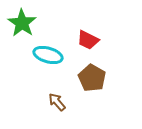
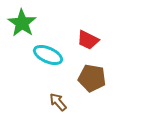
cyan ellipse: rotated 8 degrees clockwise
brown pentagon: rotated 20 degrees counterclockwise
brown arrow: moved 1 px right
